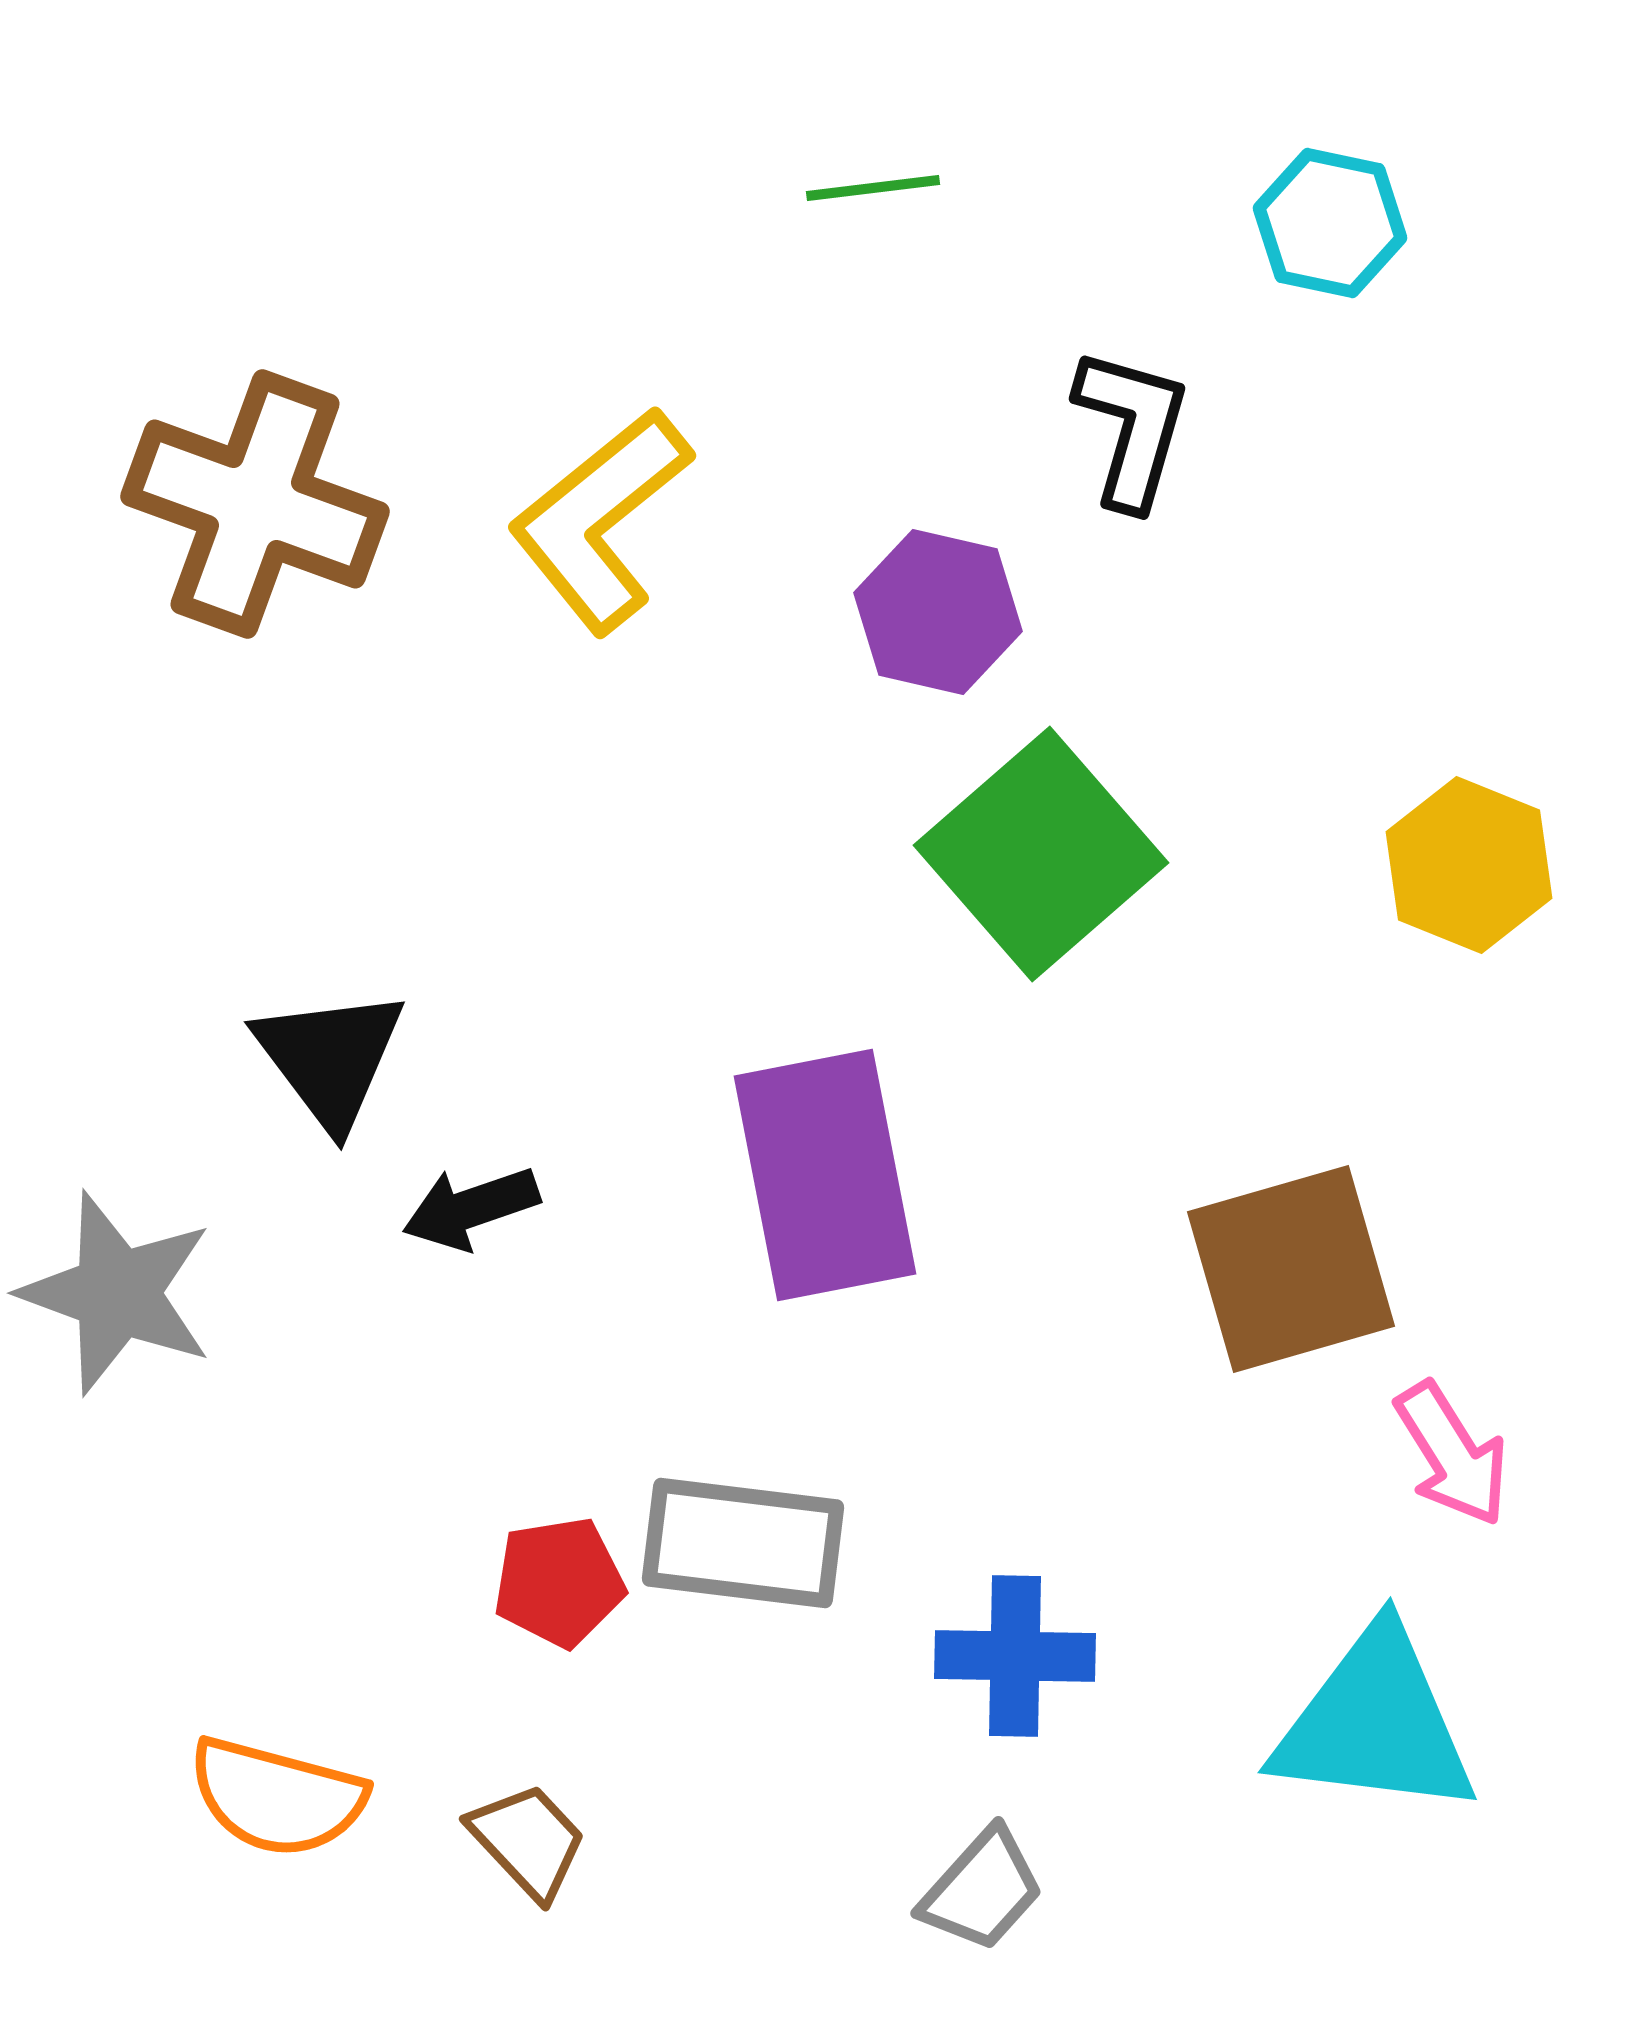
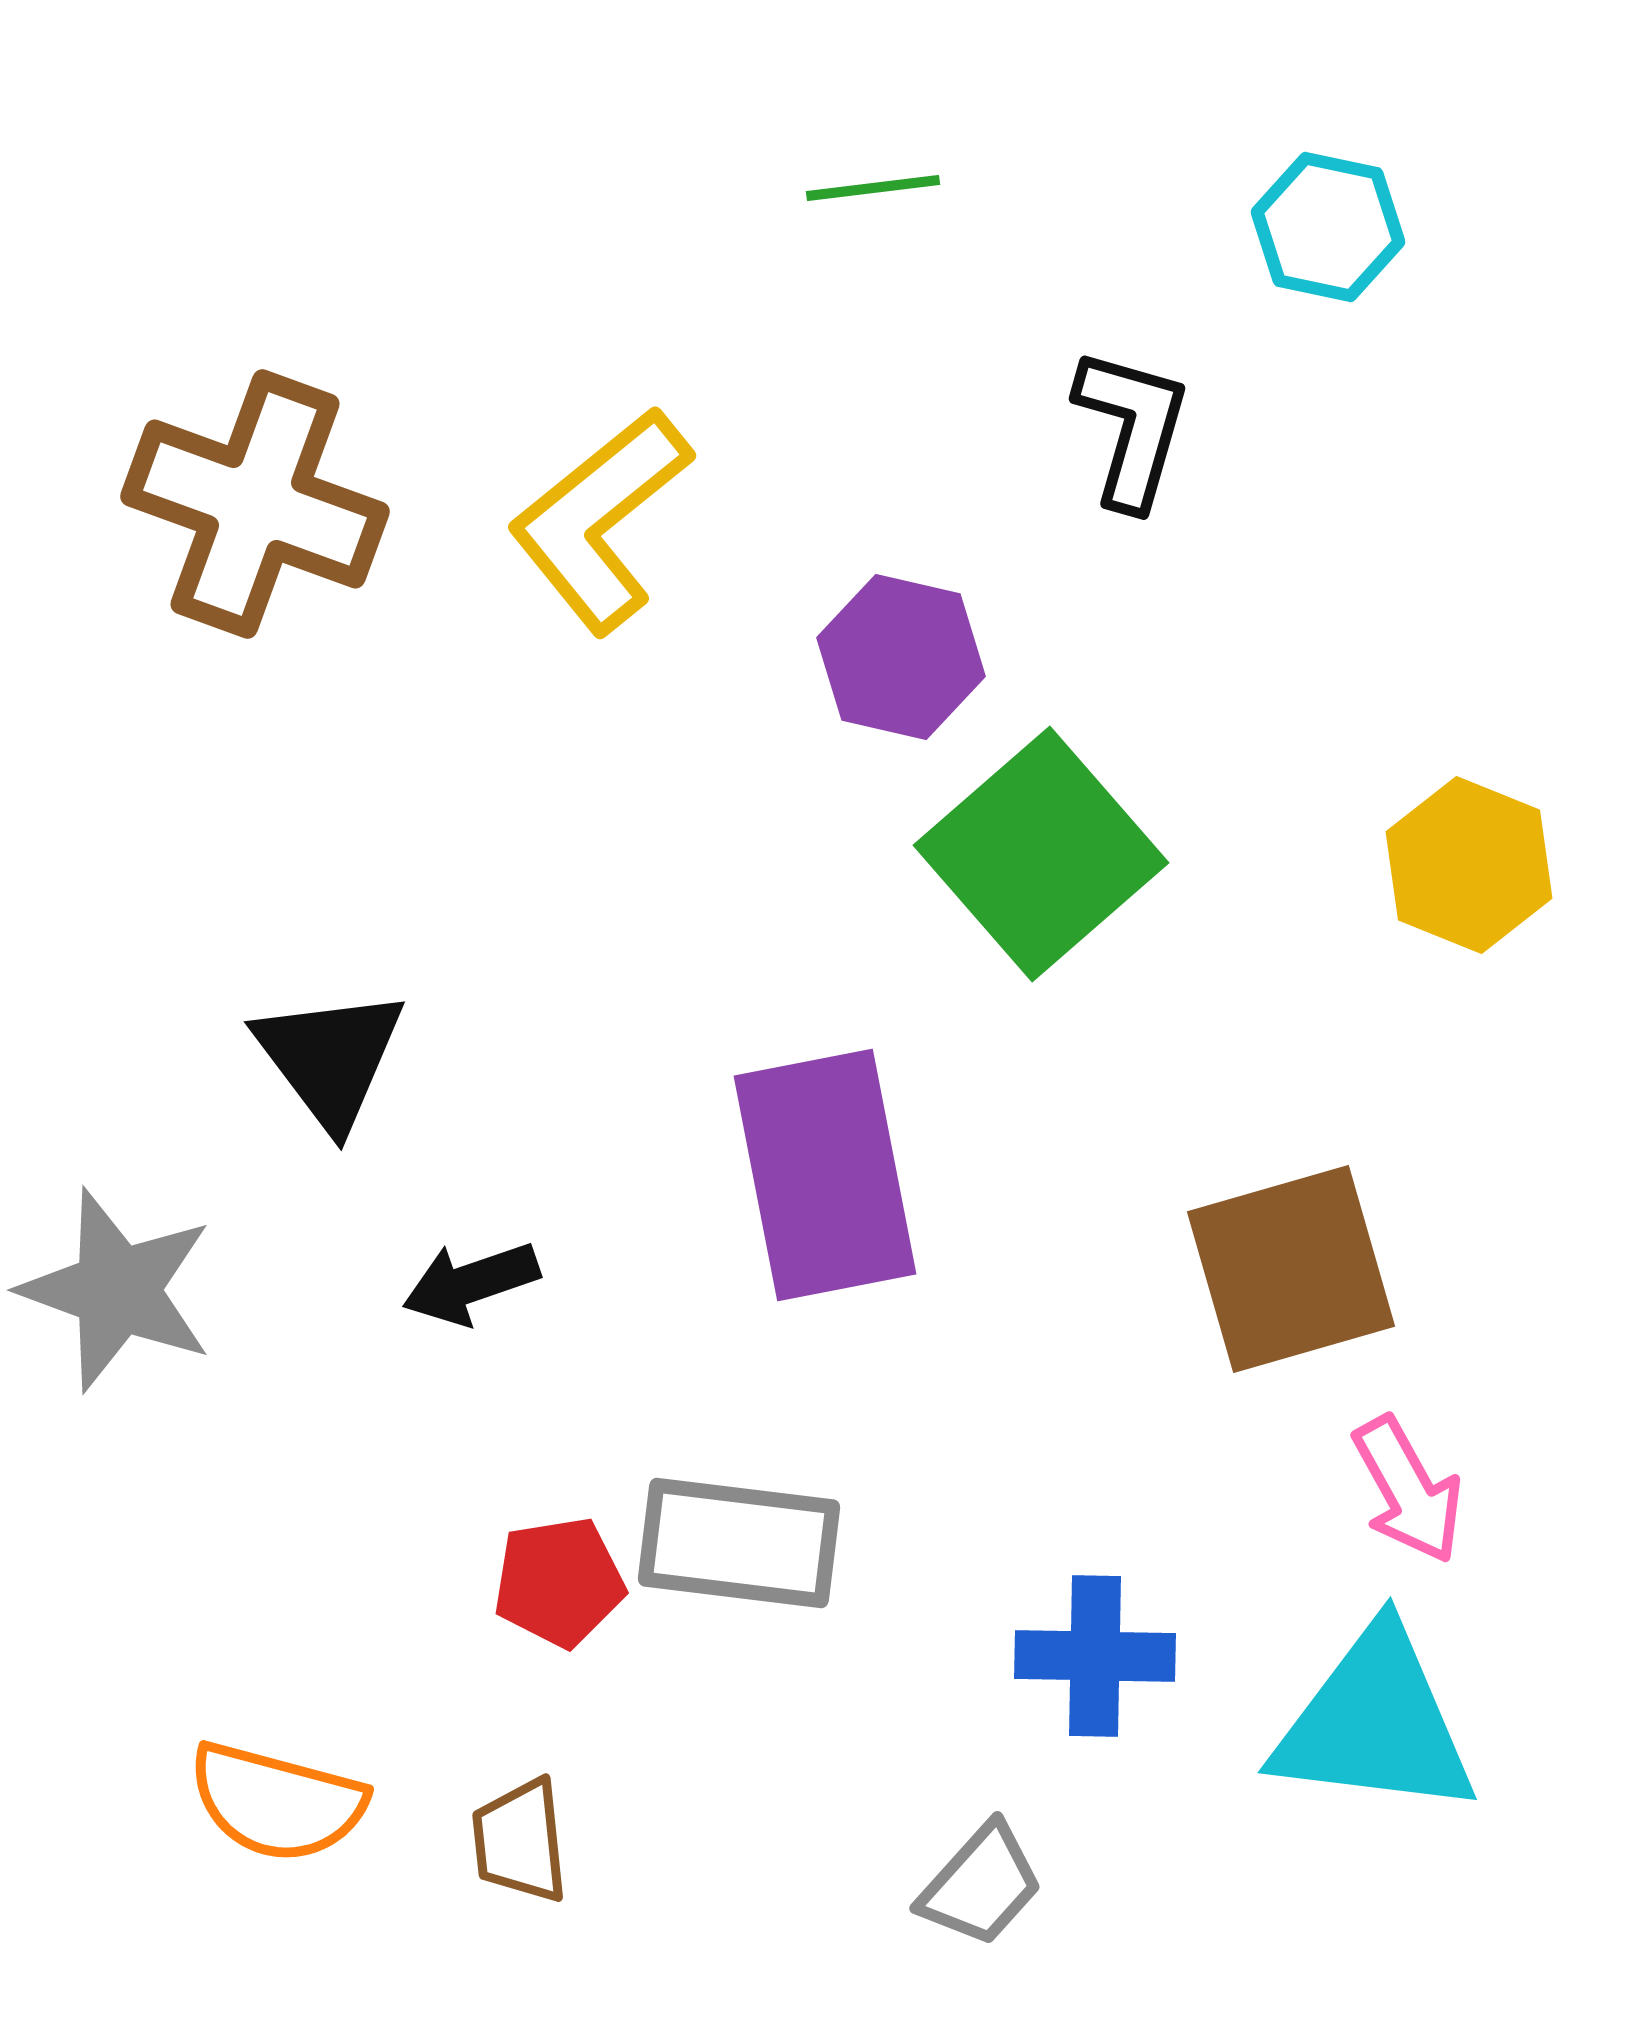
cyan hexagon: moved 2 px left, 4 px down
purple hexagon: moved 37 px left, 45 px down
black arrow: moved 75 px down
gray star: moved 3 px up
pink arrow: moved 44 px left, 36 px down; rotated 3 degrees clockwise
gray rectangle: moved 4 px left
blue cross: moved 80 px right
orange semicircle: moved 5 px down
brown trapezoid: moved 8 px left; rotated 143 degrees counterclockwise
gray trapezoid: moved 1 px left, 5 px up
